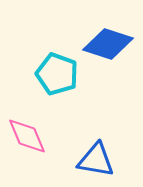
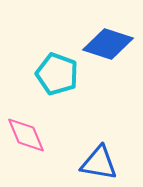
pink diamond: moved 1 px left, 1 px up
blue triangle: moved 3 px right, 3 px down
